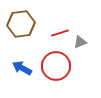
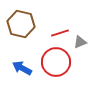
brown hexagon: rotated 20 degrees clockwise
red circle: moved 4 px up
